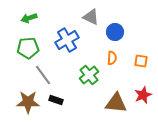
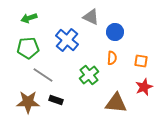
blue cross: rotated 20 degrees counterclockwise
gray line: rotated 20 degrees counterclockwise
red star: moved 1 px right, 8 px up
